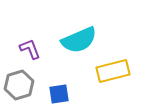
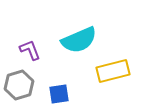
purple L-shape: moved 1 px down
